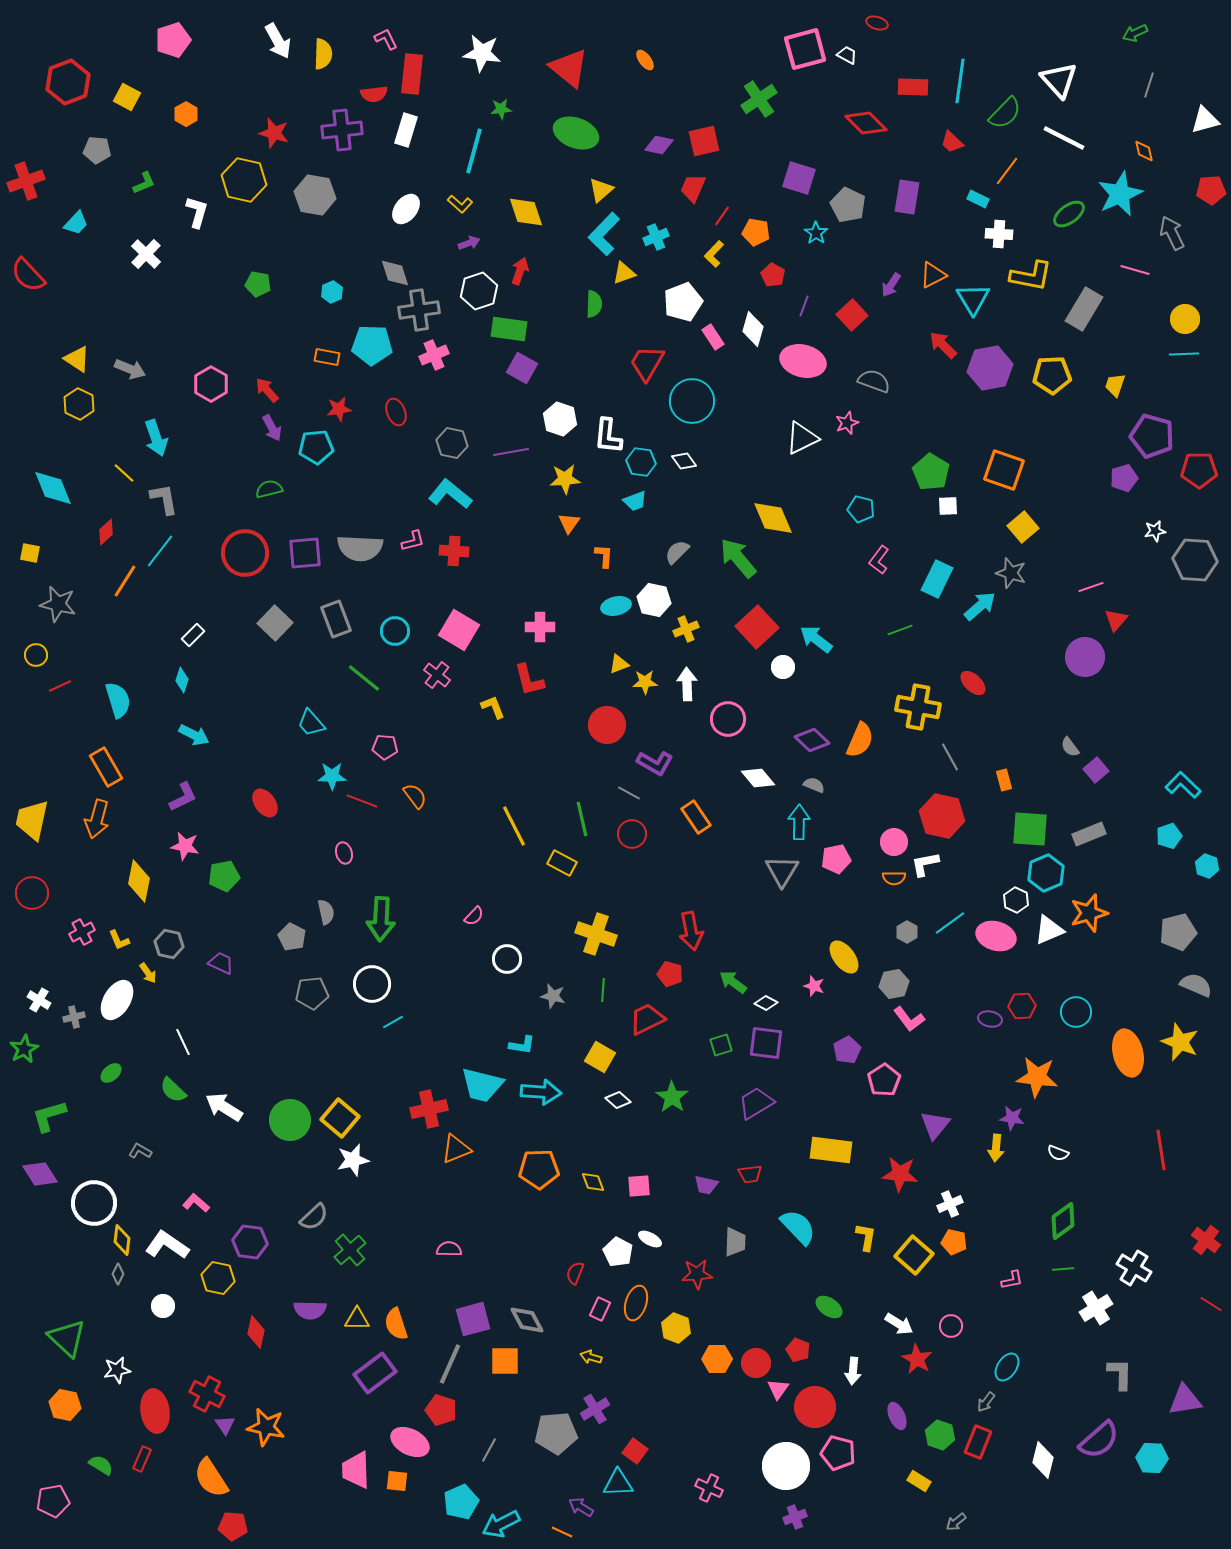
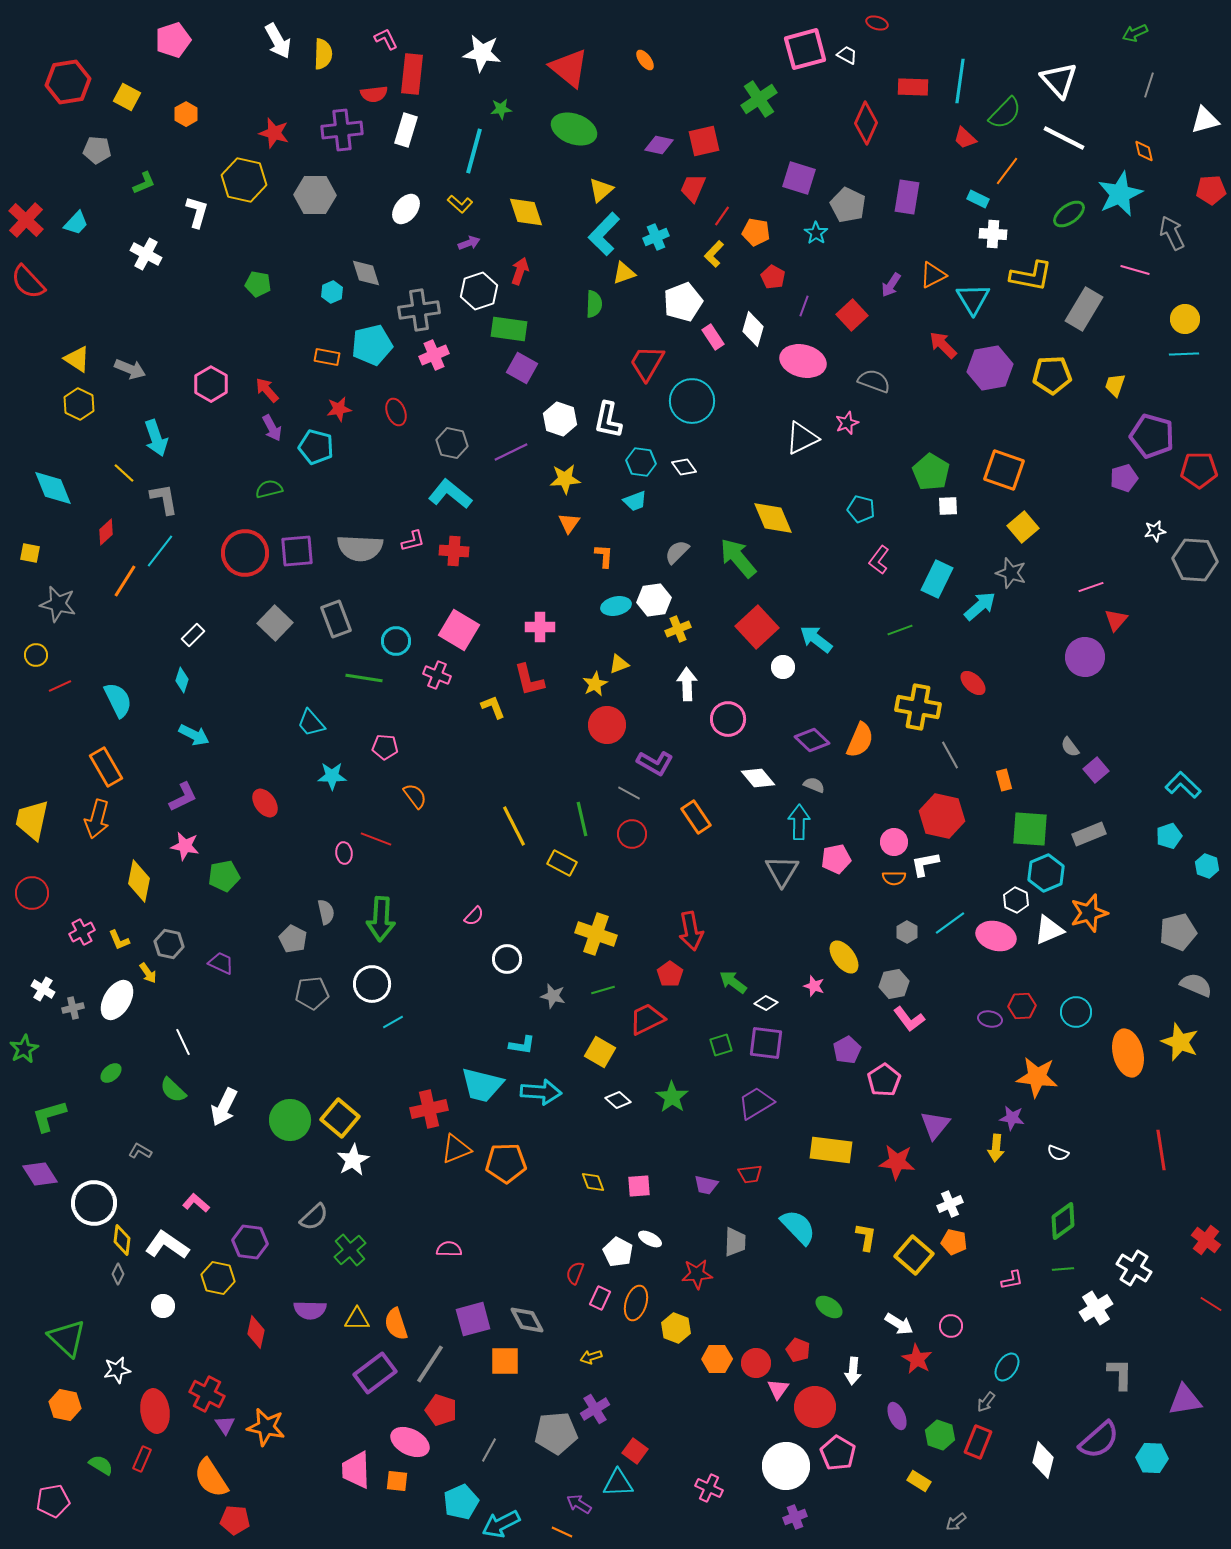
red hexagon at (68, 82): rotated 12 degrees clockwise
red diamond at (866, 123): rotated 69 degrees clockwise
green ellipse at (576, 133): moved 2 px left, 4 px up
red trapezoid at (952, 142): moved 13 px right, 4 px up
red cross at (26, 181): moved 39 px down; rotated 27 degrees counterclockwise
gray hexagon at (315, 195): rotated 9 degrees counterclockwise
white cross at (999, 234): moved 6 px left
white cross at (146, 254): rotated 16 degrees counterclockwise
gray diamond at (395, 273): moved 29 px left
red semicircle at (28, 275): moved 7 px down
red pentagon at (773, 275): moved 2 px down
cyan pentagon at (372, 345): rotated 15 degrees counterclockwise
white L-shape at (608, 436): moved 16 px up; rotated 6 degrees clockwise
cyan pentagon at (316, 447): rotated 20 degrees clockwise
purple line at (511, 452): rotated 16 degrees counterclockwise
white diamond at (684, 461): moved 6 px down
purple square at (305, 553): moved 8 px left, 2 px up
white hexagon at (654, 600): rotated 20 degrees counterclockwise
yellow cross at (686, 629): moved 8 px left
cyan circle at (395, 631): moved 1 px right, 10 px down
pink cross at (437, 675): rotated 16 degrees counterclockwise
green line at (364, 678): rotated 30 degrees counterclockwise
yellow star at (645, 682): moved 50 px left, 2 px down; rotated 25 degrees counterclockwise
cyan semicircle at (118, 700): rotated 9 degrees counterclockwise
gray line at (950, 757): moved 2 px up
red line at (362, 801): moved 14 px right, 38 px down
pink ellipse at (344, 853): rotated 10 degrees clockwise
gray pentagon at (292, 937): moved 1 px right, 2 px down
red pentagon at (670, 974): rotated 20 degrees clockwise
green line at (603, 990): rotated 70 degrees clockwise
white cross at (39, 1000): moved 4 px right, 11 px up
gray cross at (74, 1017): moved 1 px left, 9 px up
yellow square at (600, 1057): moved 5 px up
white arrow at (224, 1107): rotated 96 degrees counterclockwise
white star at (353, 1160): rotated 16 degrees counterclockwise
orange pentagon at (539, 1169): moved 33 px left, 6 px up
red star at (900, 1174): moved 3 px left, 12 px up
pink rectangle at (600, 1309): moved 11 px up
yellow arrow at (591, 1357): rotated 35 degrees counterclockwise
gray line at (450, 1364): moved 20 px left; rotated 9 degrees clockwise
pink pentagon at (838, 1453): rotated 16 degrees clockwise
purple arrow at (581, 1507): moved 2 px left, 3 px up
red pentagon at (233, 1526): moved 2 px right, 6 px up
